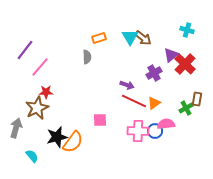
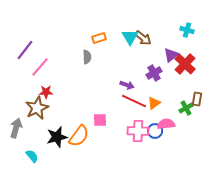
orange semicircle: moved 6 px right, 6 px up
